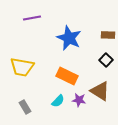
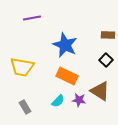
blue star: moved 4 px left, 7 px down
